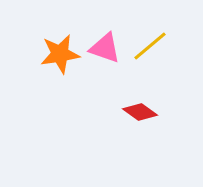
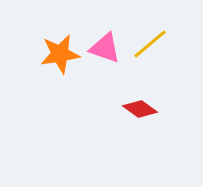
yellow line: moved 2 px up
red diamond: moved 3 px up
